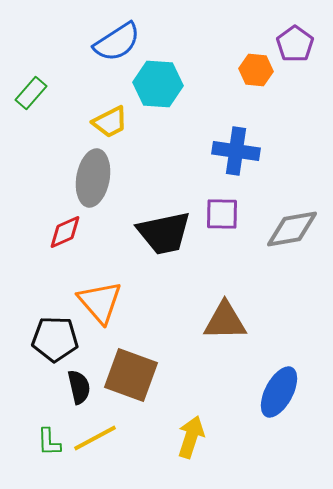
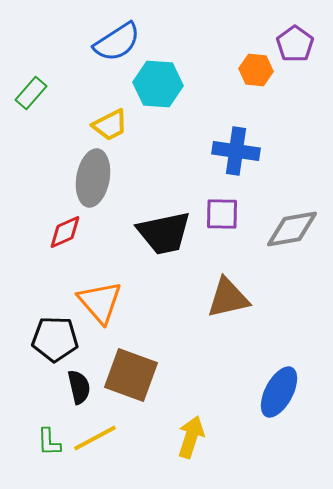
yellow trapezoid: moved 3 px down
brown triangle: moved 3 px right, 23 px up; rotated 12 degrees counterclockwise
